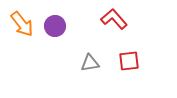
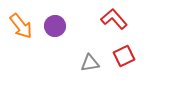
orange arrow: moved 1 px left, 2 px down
red square: moved 5 px left, 5 px up; rotated 20 degrees counterclockwise
